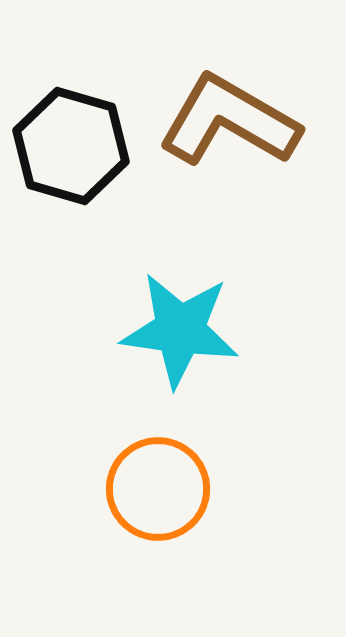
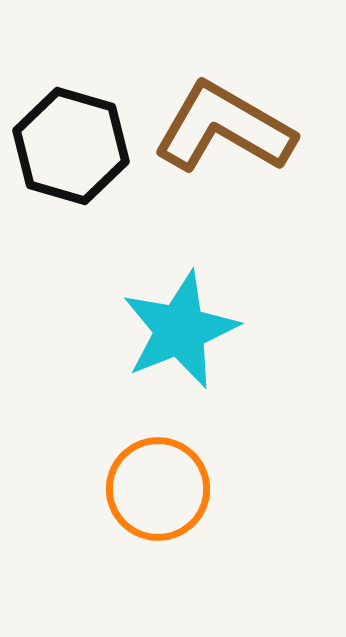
brown L-shape: moved 5 px left, 7 px down
cyan star: rotated 30 degrees counterclockwise
